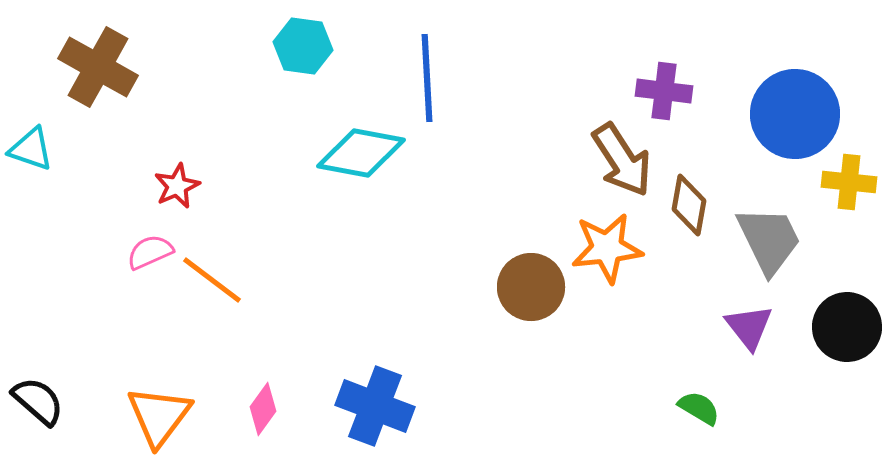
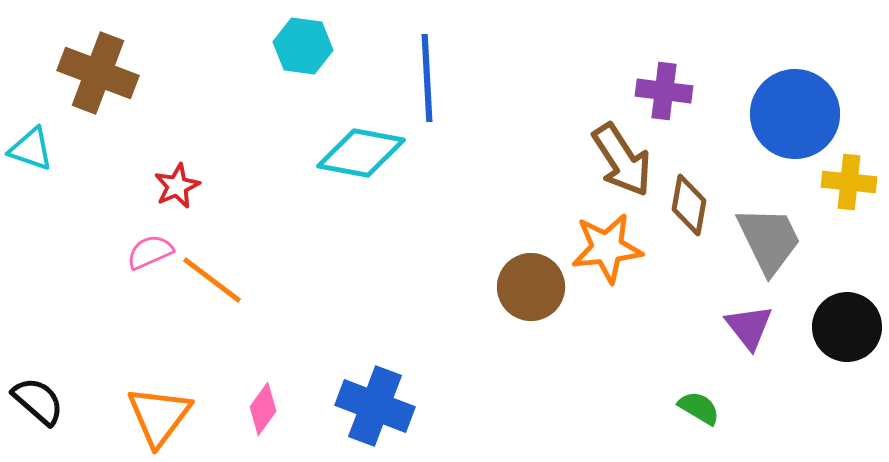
brown cross: moved 6 px down; rotated 8 degrees counterclockwise
